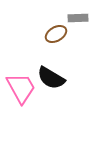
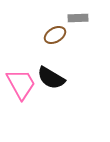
brown ellipse: moved 1 px left, 1 px down
pink trapezoid: moved 4 px up
